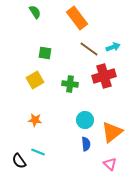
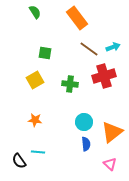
cyan circle: moved 1 px left, 2 px down
cyan line: rotated 16 degrees counterclockwise
